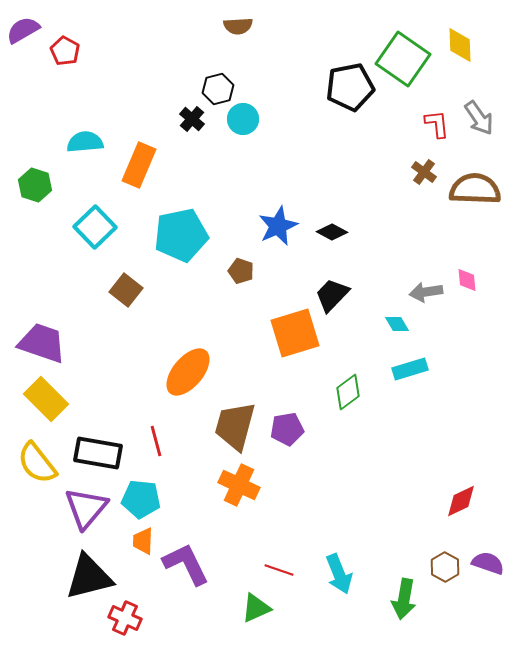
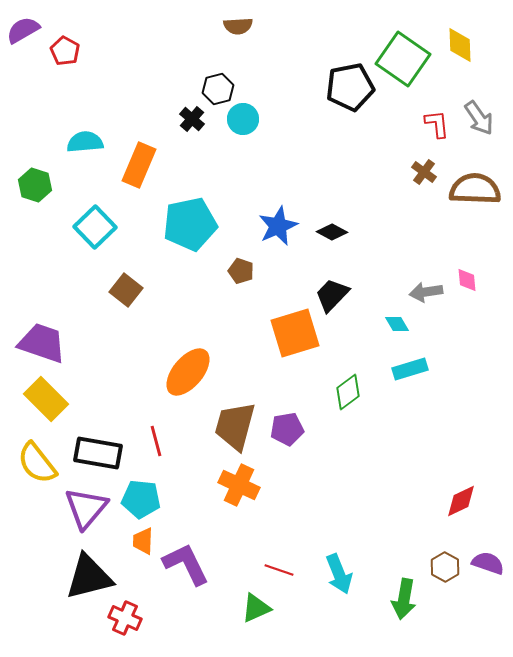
cyan pentagon at (181, 235): moved 9 px right, 11 px up
